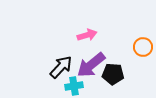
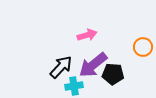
purple arrow: moved 2 px right
